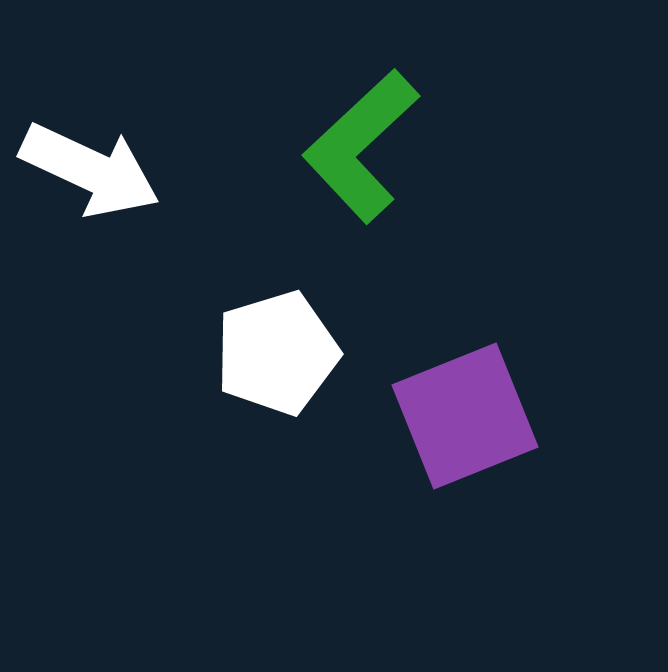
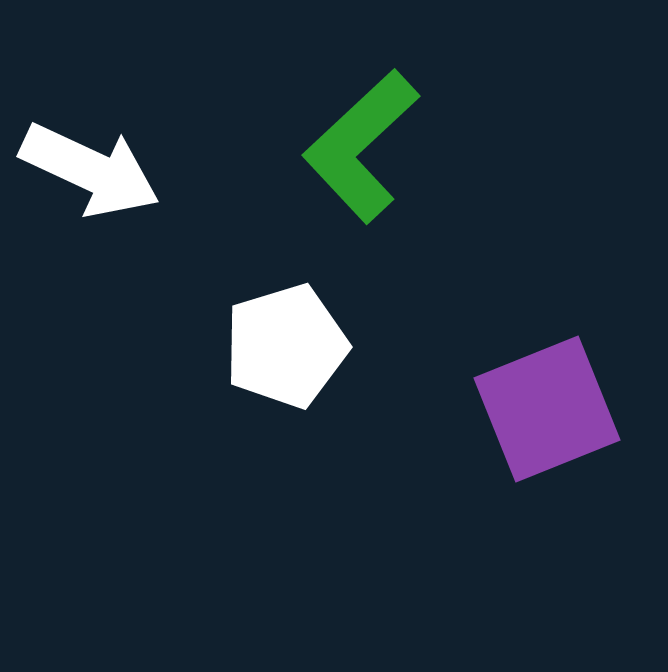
white pentagon: moved 9 px right, 7 px up
purple square: moved 82 px right, 7 px up
